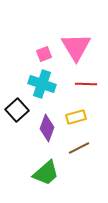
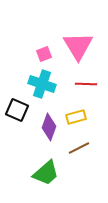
pink triangle: moved 2 px right, 1 px up
black square: rotated 25 degrees counterclockwise
purple diamond: moved 2 px right, 1 px up
